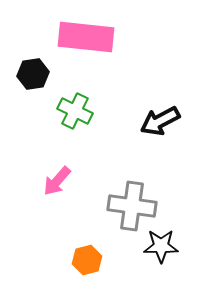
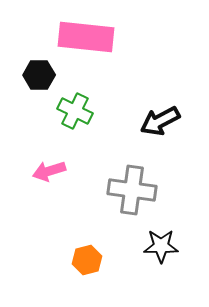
black hexagon: moved 6 px right, 1 px down; rotated 8 degrees clockwise
pink arrow: moved 8 px left, 10 px up; rotated 32 degrees clockwise
gray cross: moved 16 px up
